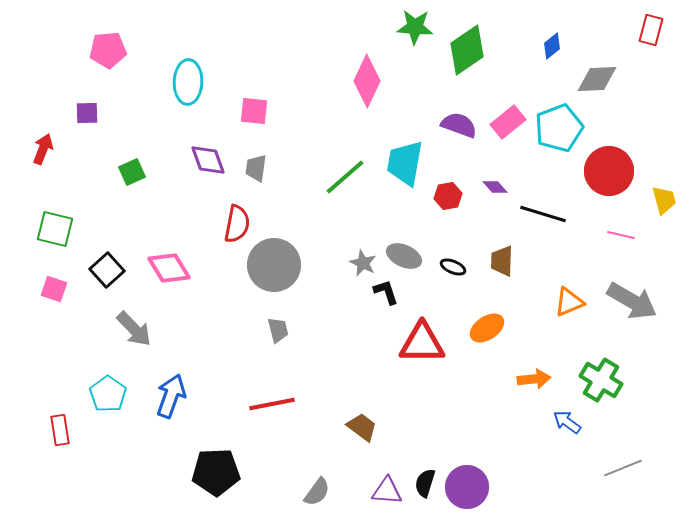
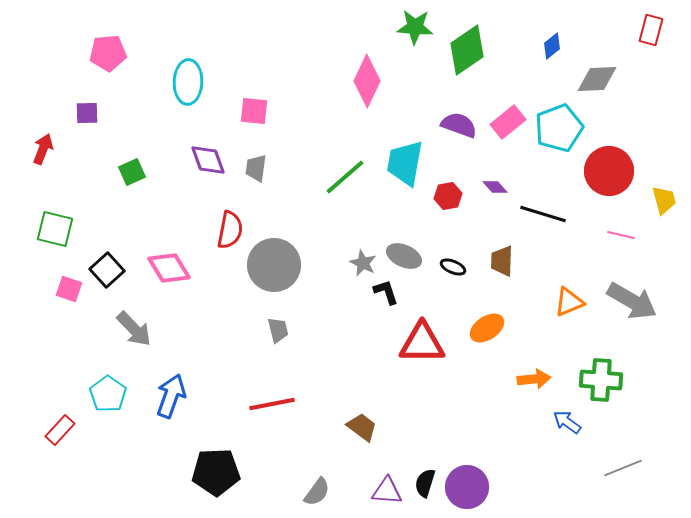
pink pentagon at (108, 50): moved 3 px down
red semicircle at (237, 224): moved 7 px left, 6 px down
pink square at (54, 289): moved 15 px right
green cross at (601, 380): rotated 27 degrees counterclockwise
red rectangle at (60, 430): rotated 52 degrees clockwise
